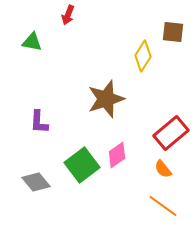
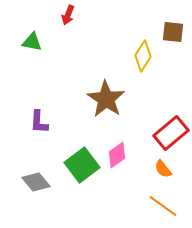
brown star: rotated 21 degrees counterclockwise
